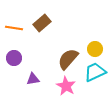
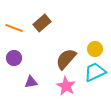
orange line: rotated 12 degrees clockwise
brown semicircle: moved 2 px left
purple triangle: moved 2 px left, 3 px down
